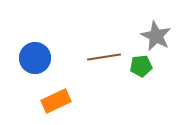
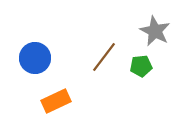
gray star: moved 1 px left, 5 px up
brown line: rotated 44 degrees counterclockwise
